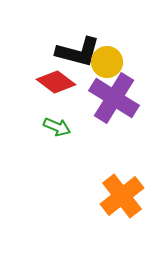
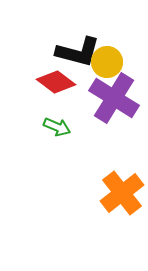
orange cross: moved 3 px up
